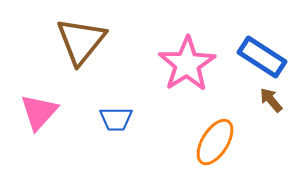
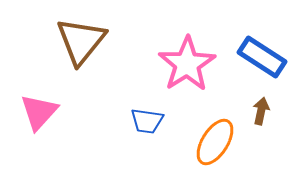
brown arrow: moved 10 px left, 11 px down; rotated 52 degrees clockwise
blue trapezoid: moved 31 px right, 2 px down; rotated 8 degrees clockwise
